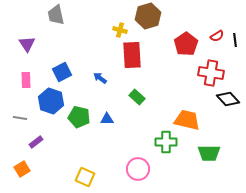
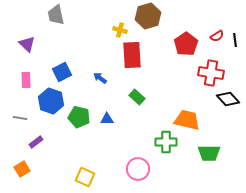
purple triangle: rotated 12 degrees counterclockwise
